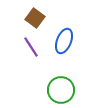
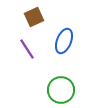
brown square: moved 1 px left, 1 px up; rotated 30 degrees clockwise
purple line: moved 4 px left, 2 px down
